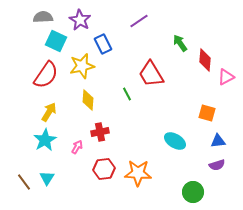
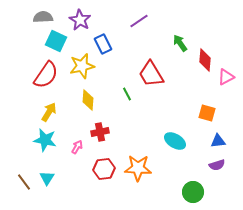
cyan star: rotated 30 degrees counterclockwise
orange star: moved 5 px up
